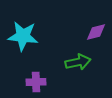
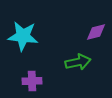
purple cross: moved 4 px left, 1 px up
